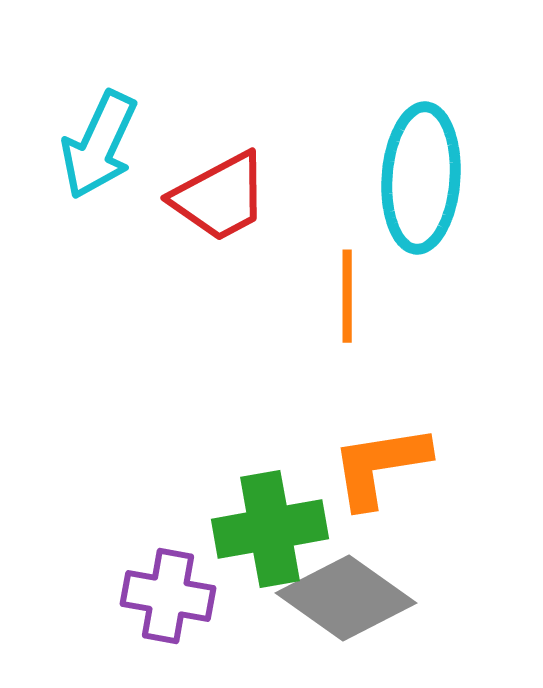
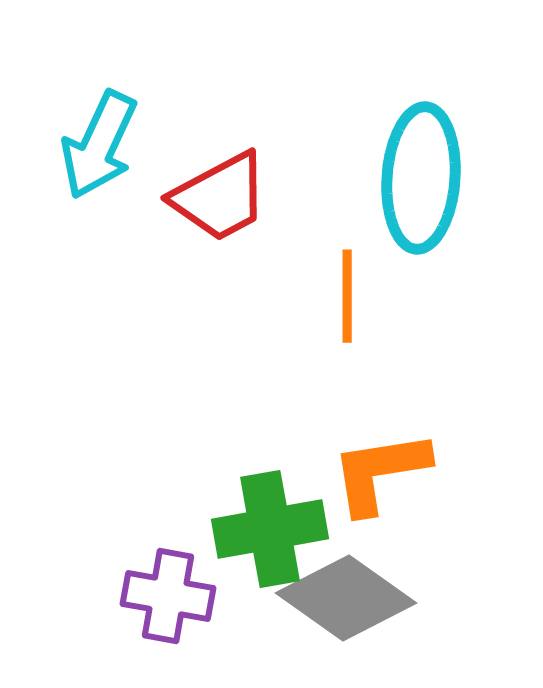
orange L-shape: moved 6 px down
